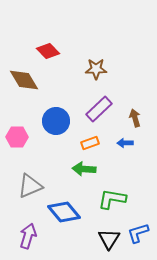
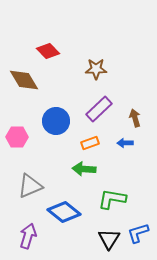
blue diamond: rotated 12 degrees counterclockwise
